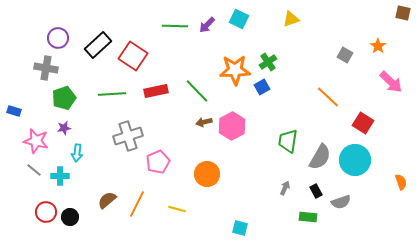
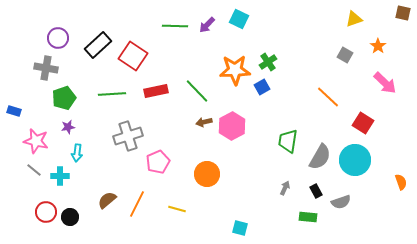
yellow triangle at (291, 19): moved 63 px right
pink arrow at (391, 82): moved 6 px left, 1 px down
purple star at (64, 128): moved 4 px right, 1 px up
